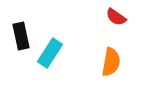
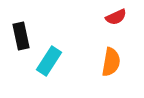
red semicircle: rotated 60 degrees counterclockwise
cyan rectangle: moved 1 px left, 8 px down
